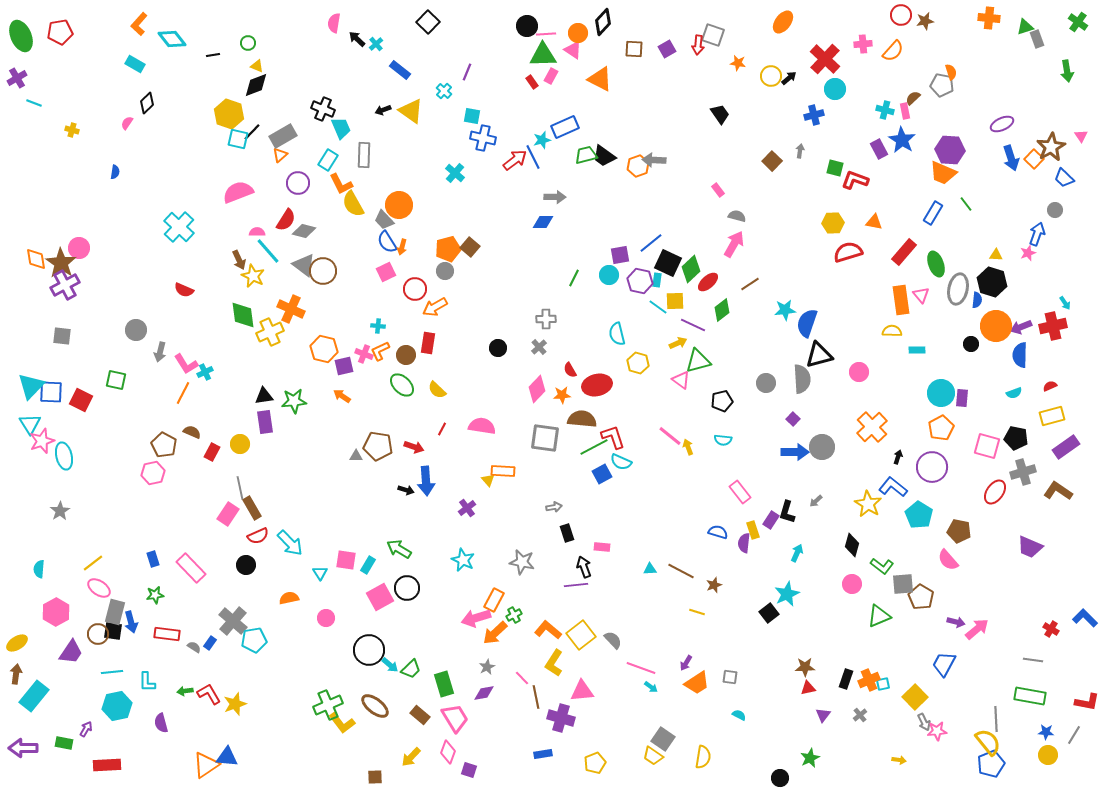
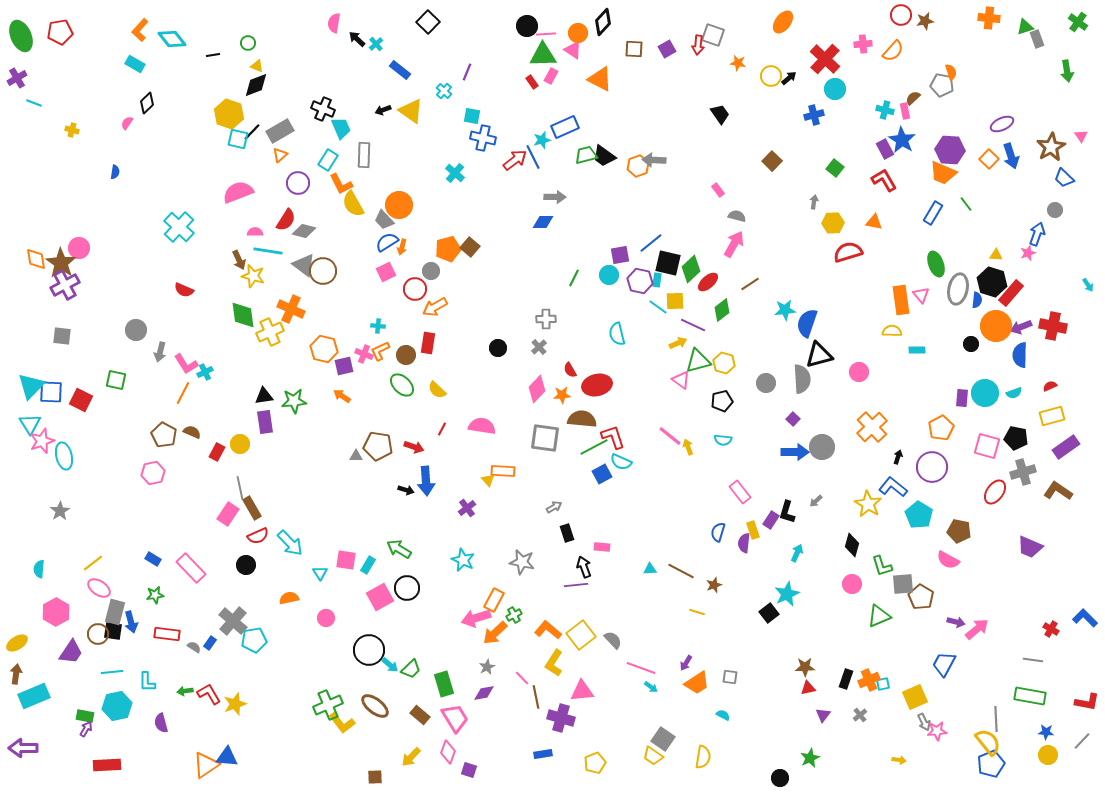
orange L-shape at (139, 24): moved 1 px right, 6 px down
gray rectangle at (283, 136): moved 3 px left, 5 px up
purple rectangle at (879, 149): moved 6 px right
gray arrow at (800, 151): moved 14 px right, 51 px down
blue arrow at (1011, 158): moved 2 px up
orange square at (1034, 159): moved 45 px left
green square at (835, 168): rotated 24 degrees clockwise
red L-shape at (855, 180): moved 29 px right; rotated 40 degrees clockwise
pink semicircle at (257, 232): moved 2 px left
blue semicircle at (387, 242): rotated 90 degrees clockwise
cyan line at (268, 251): rotated 40 degrees counterclockwise
red rectangle at (904, 252): moved 107 px right, 41 px down
black square at (668, 263): rotated 12 degrees counterclockwise
gray circle at (445, 271): moved 14 px left
yellow star at (253, 276): rotated 10 degrees counterclockwise
cyan arrow at (1065, 303): moved 23 px right, 18 px up
red cross at (1053, 326): rotated 24 degrees clockwise
yellow hexagon at (638, 363): moved 86 px right
cyan circle at (941, 393): moved 44 px right
brown pentagon at (164, 445): moved 10 px up
red rectangle at (212, 452): moved 5 px right
gray arrow at (554, 507): rotated 21 degrees counterclockwise
blue semicircle at (718, 532): rotated 90 degrees counterclockwise
blue rectangle at (153, 559): rotated 42 degrees counterclockwise
pink semicircle at (948, 560): rotated 20 degrees counterclockwise
green L-shape at (882, 566): rotated 35 degrees clockwise
cyan rectangle at (34, 696): rotated 28 degrees clockwise
yellow square at (915, 697): rotated 20 degrees clockwise
cyan semicircle at (739, 715): moved 16 px left
gray line at (1074, 735): moved 8 px right, 6 px down; rotated 12 degrees clockwise
green rectangle at (64, 743): moved 21 px right, 27 px up
